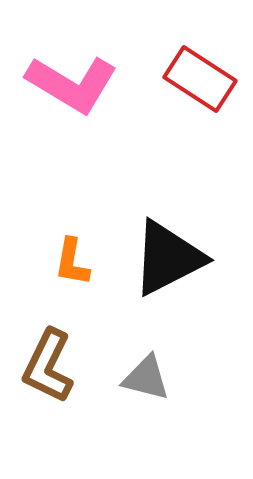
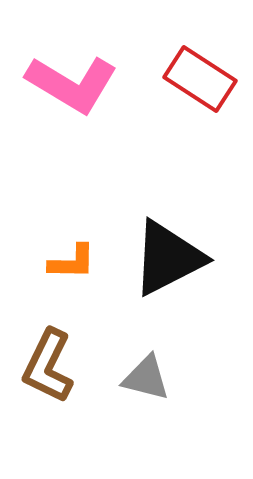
orange L-shape: rotated 99 degrees counterclockwise
